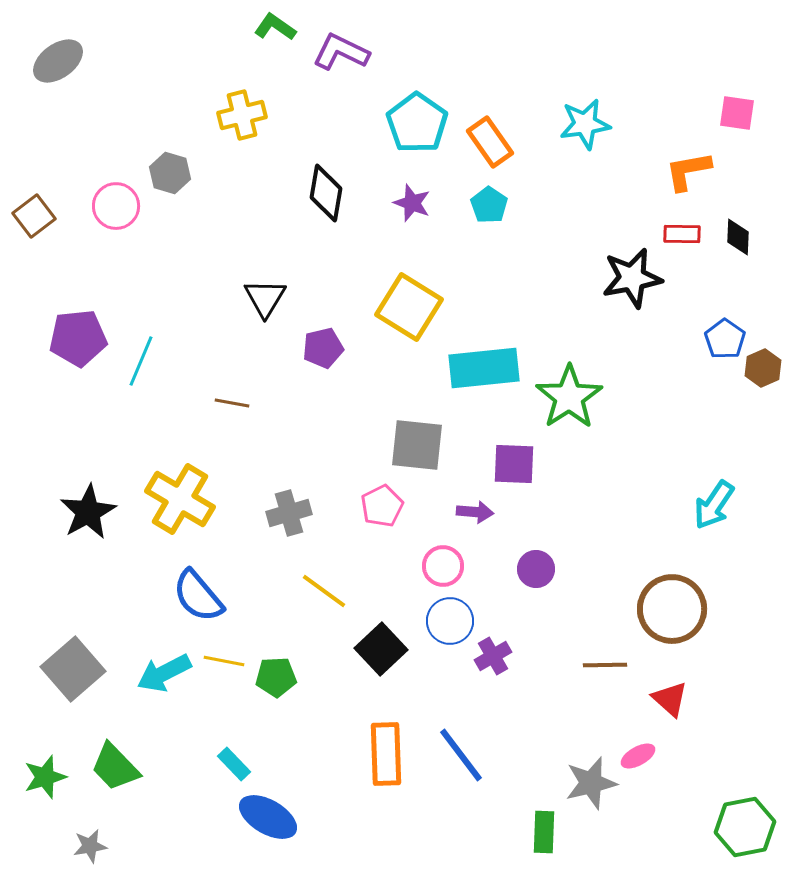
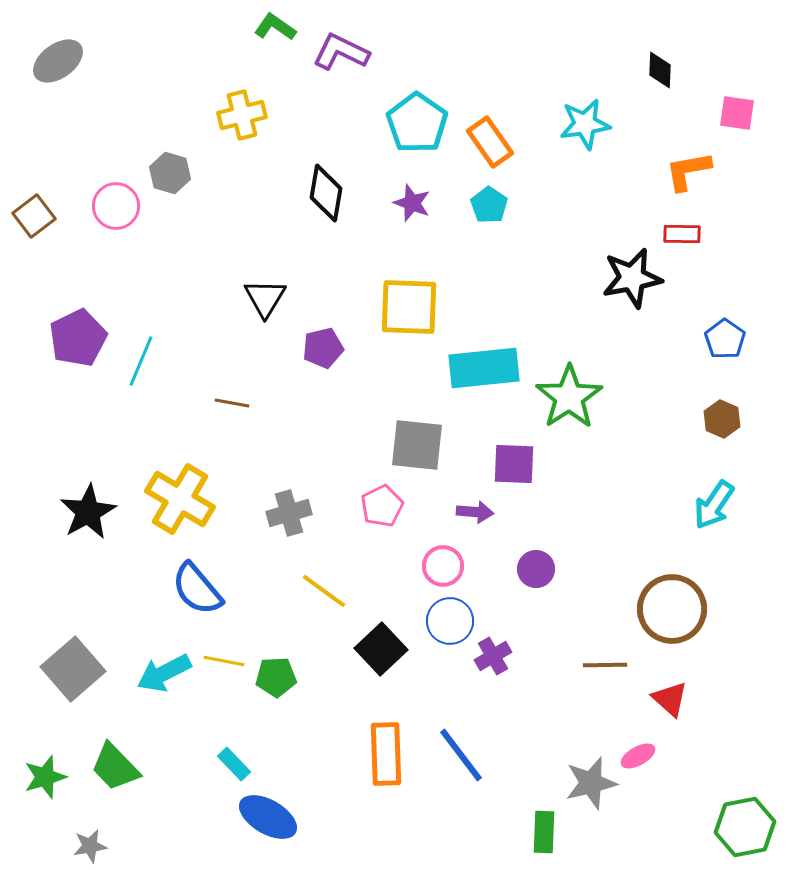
black diamond at (738, 237): moved 78 px left, 167 px up
yellow square at (409, 307): rotated 30 degrees counterclockwise
purple pentagon at (78, 338): rotated 20 degrees counterclockwise
brown hexagon at (763, 368): moved 41 px left, 51 px down; rotated 12 degrees counterclockwise
blue semicircle at (198, 596): moved 1 px left, 7 px up
